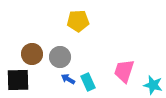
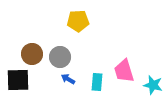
pink trapezoid: rotated 35 degrees counterclockwise
cyan rectangle: moved 9 px right; rotated 30 degrees clockwise
